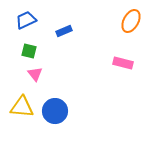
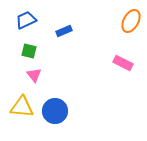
pink rectangle: rotated 12 degrees clockwise
pink triangle: moved 1 px left, 1 px down
